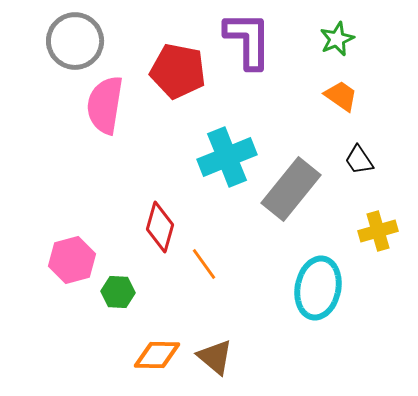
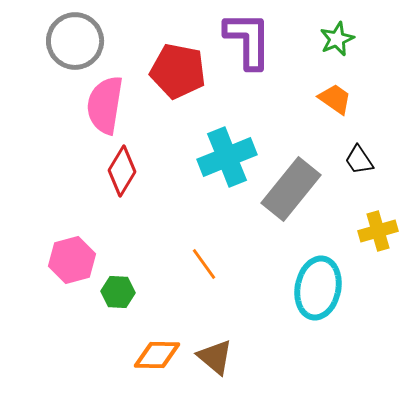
orange trapezoid: moved 6 px left, 3 px down
red diamond: moved 38 px left, 56 px up; rotated 15 degrees clockwise
